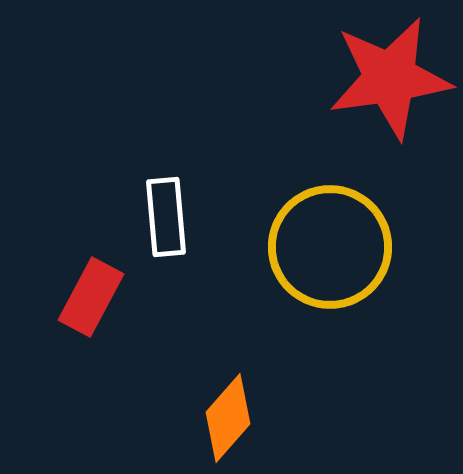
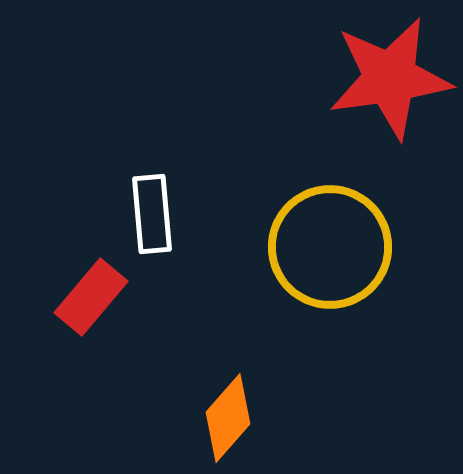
white rectangle: moved 14 px left, 3 px up
red rectangle: rotated 12 degrees clockwise
